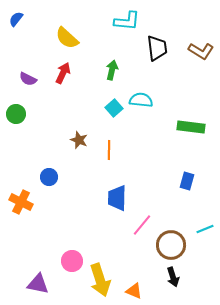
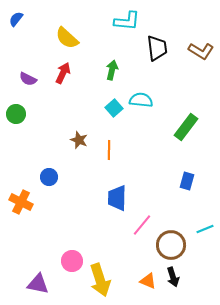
green rectangle: moved 5 px left; rotated 60 degrees counterclockwise
orange triangle: moved 14 px right, 10 px up
